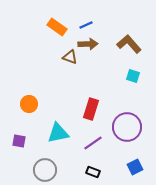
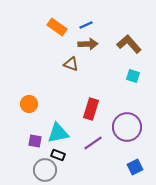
brown triangle: moved 1 px right, 7 px down
purple square: moved 16 px right
black rectangle: moved 35 px left, 17 px up
